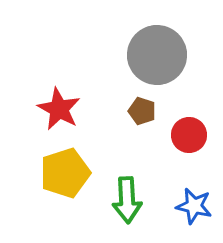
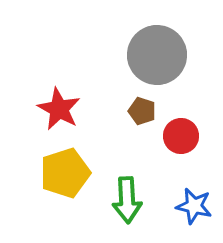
red circle: moved 8 px left, 1 px down
